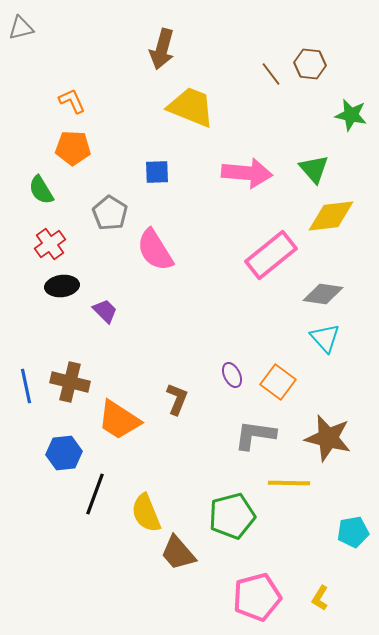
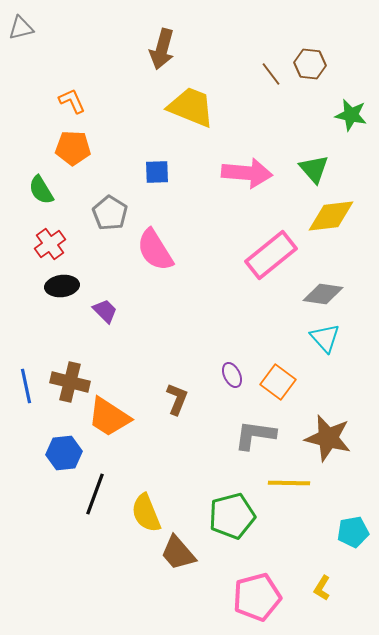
orange trapezoid: moved 10 px left, 3 px up
yellow L-shape: moved 2 px right, 10 px up
